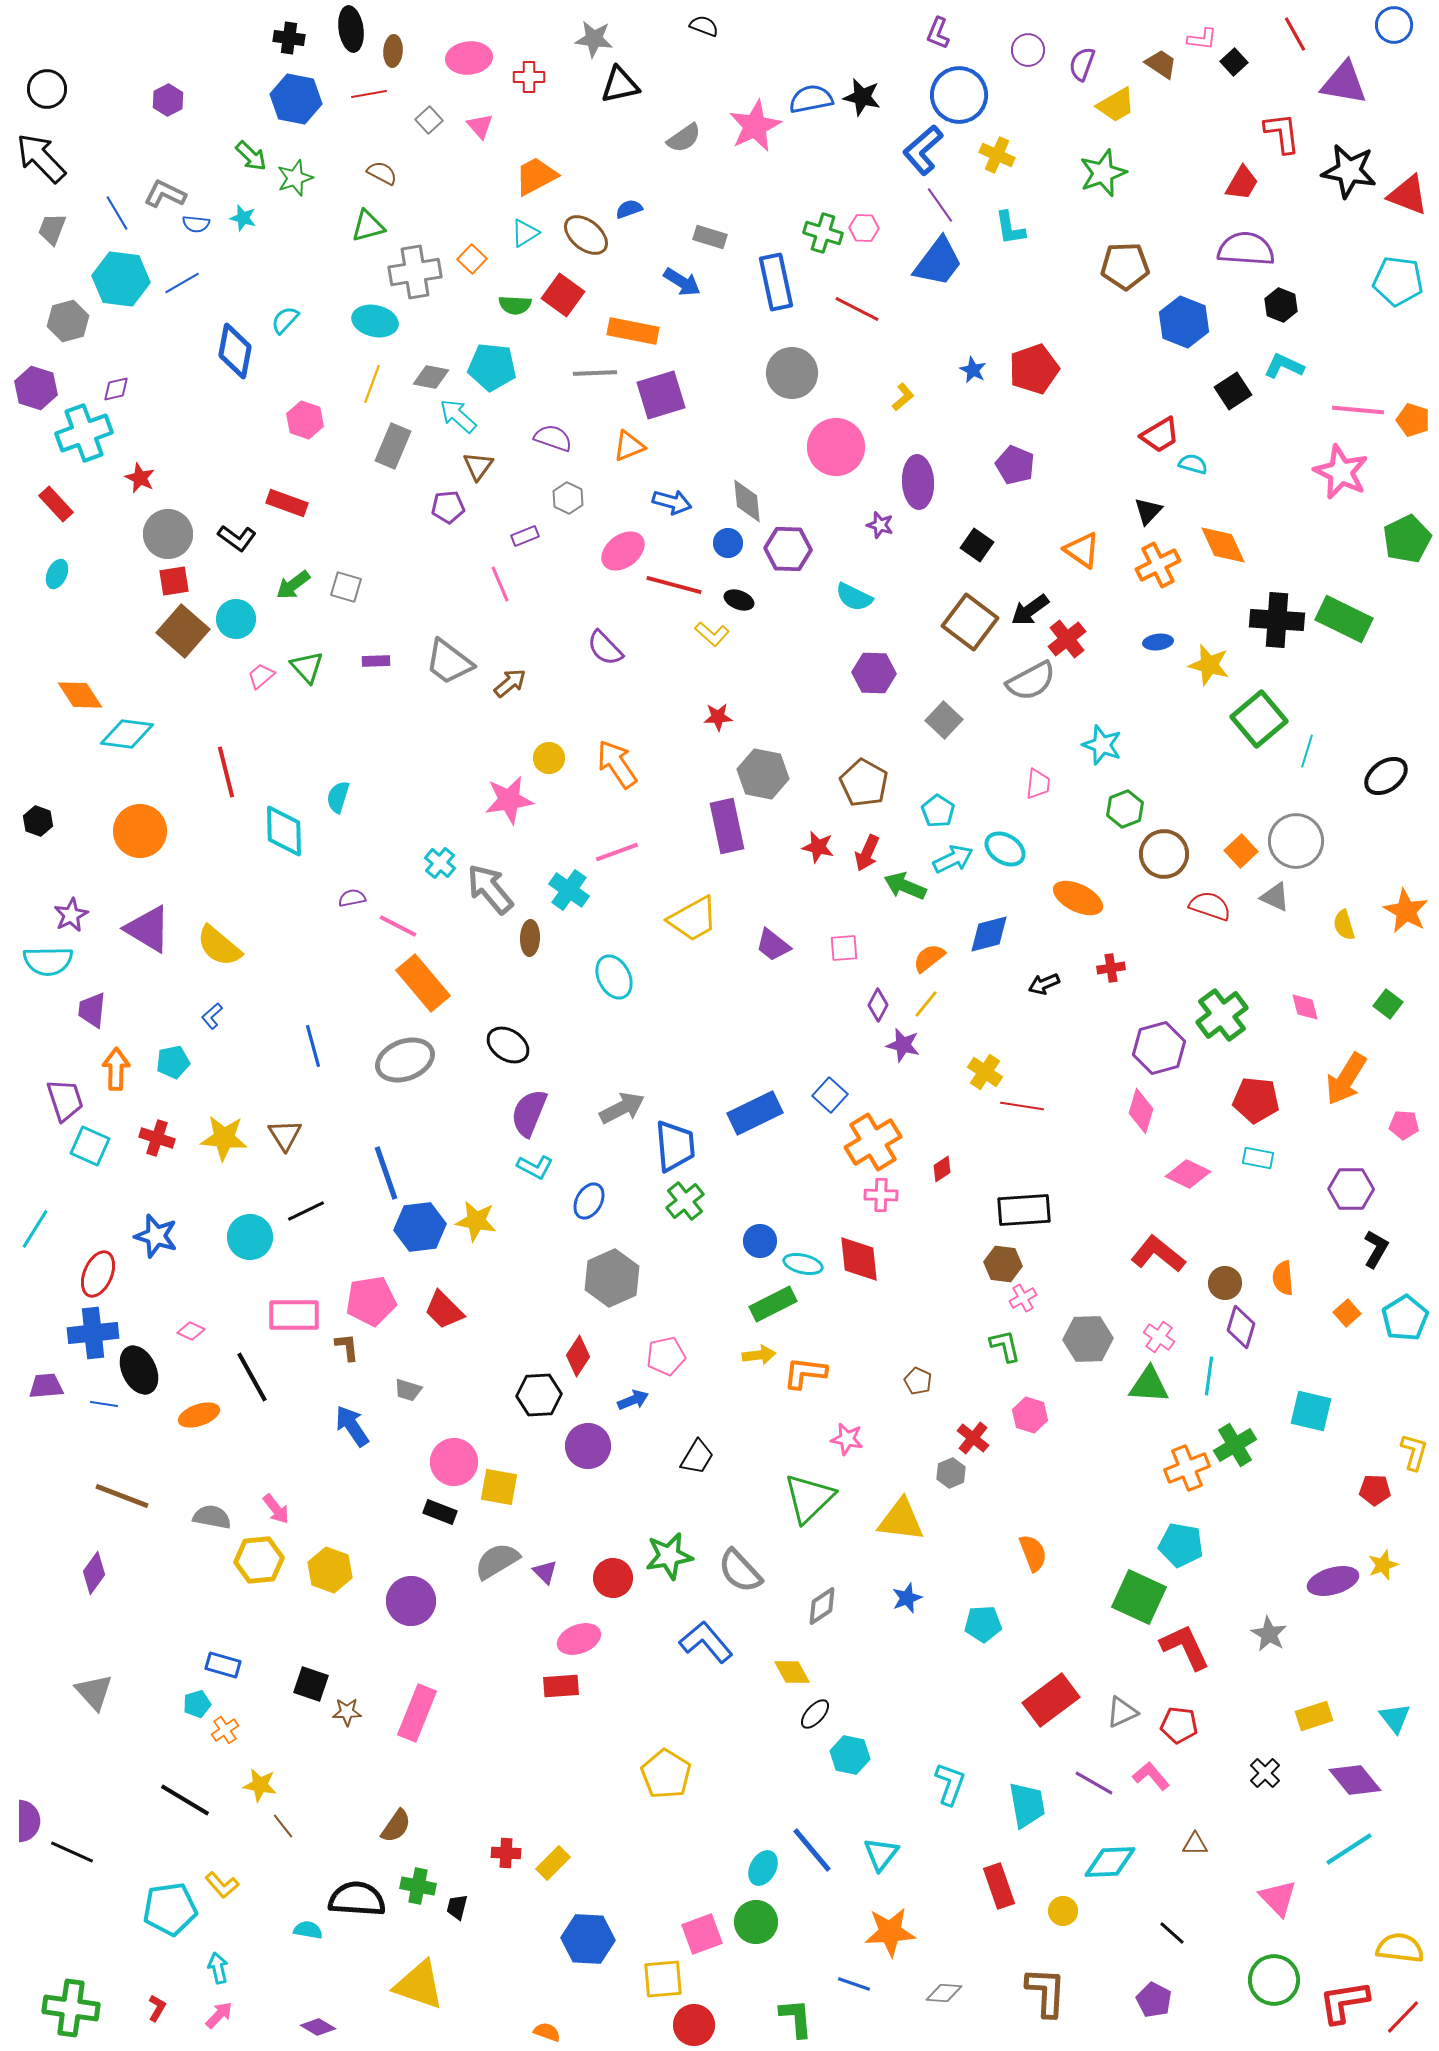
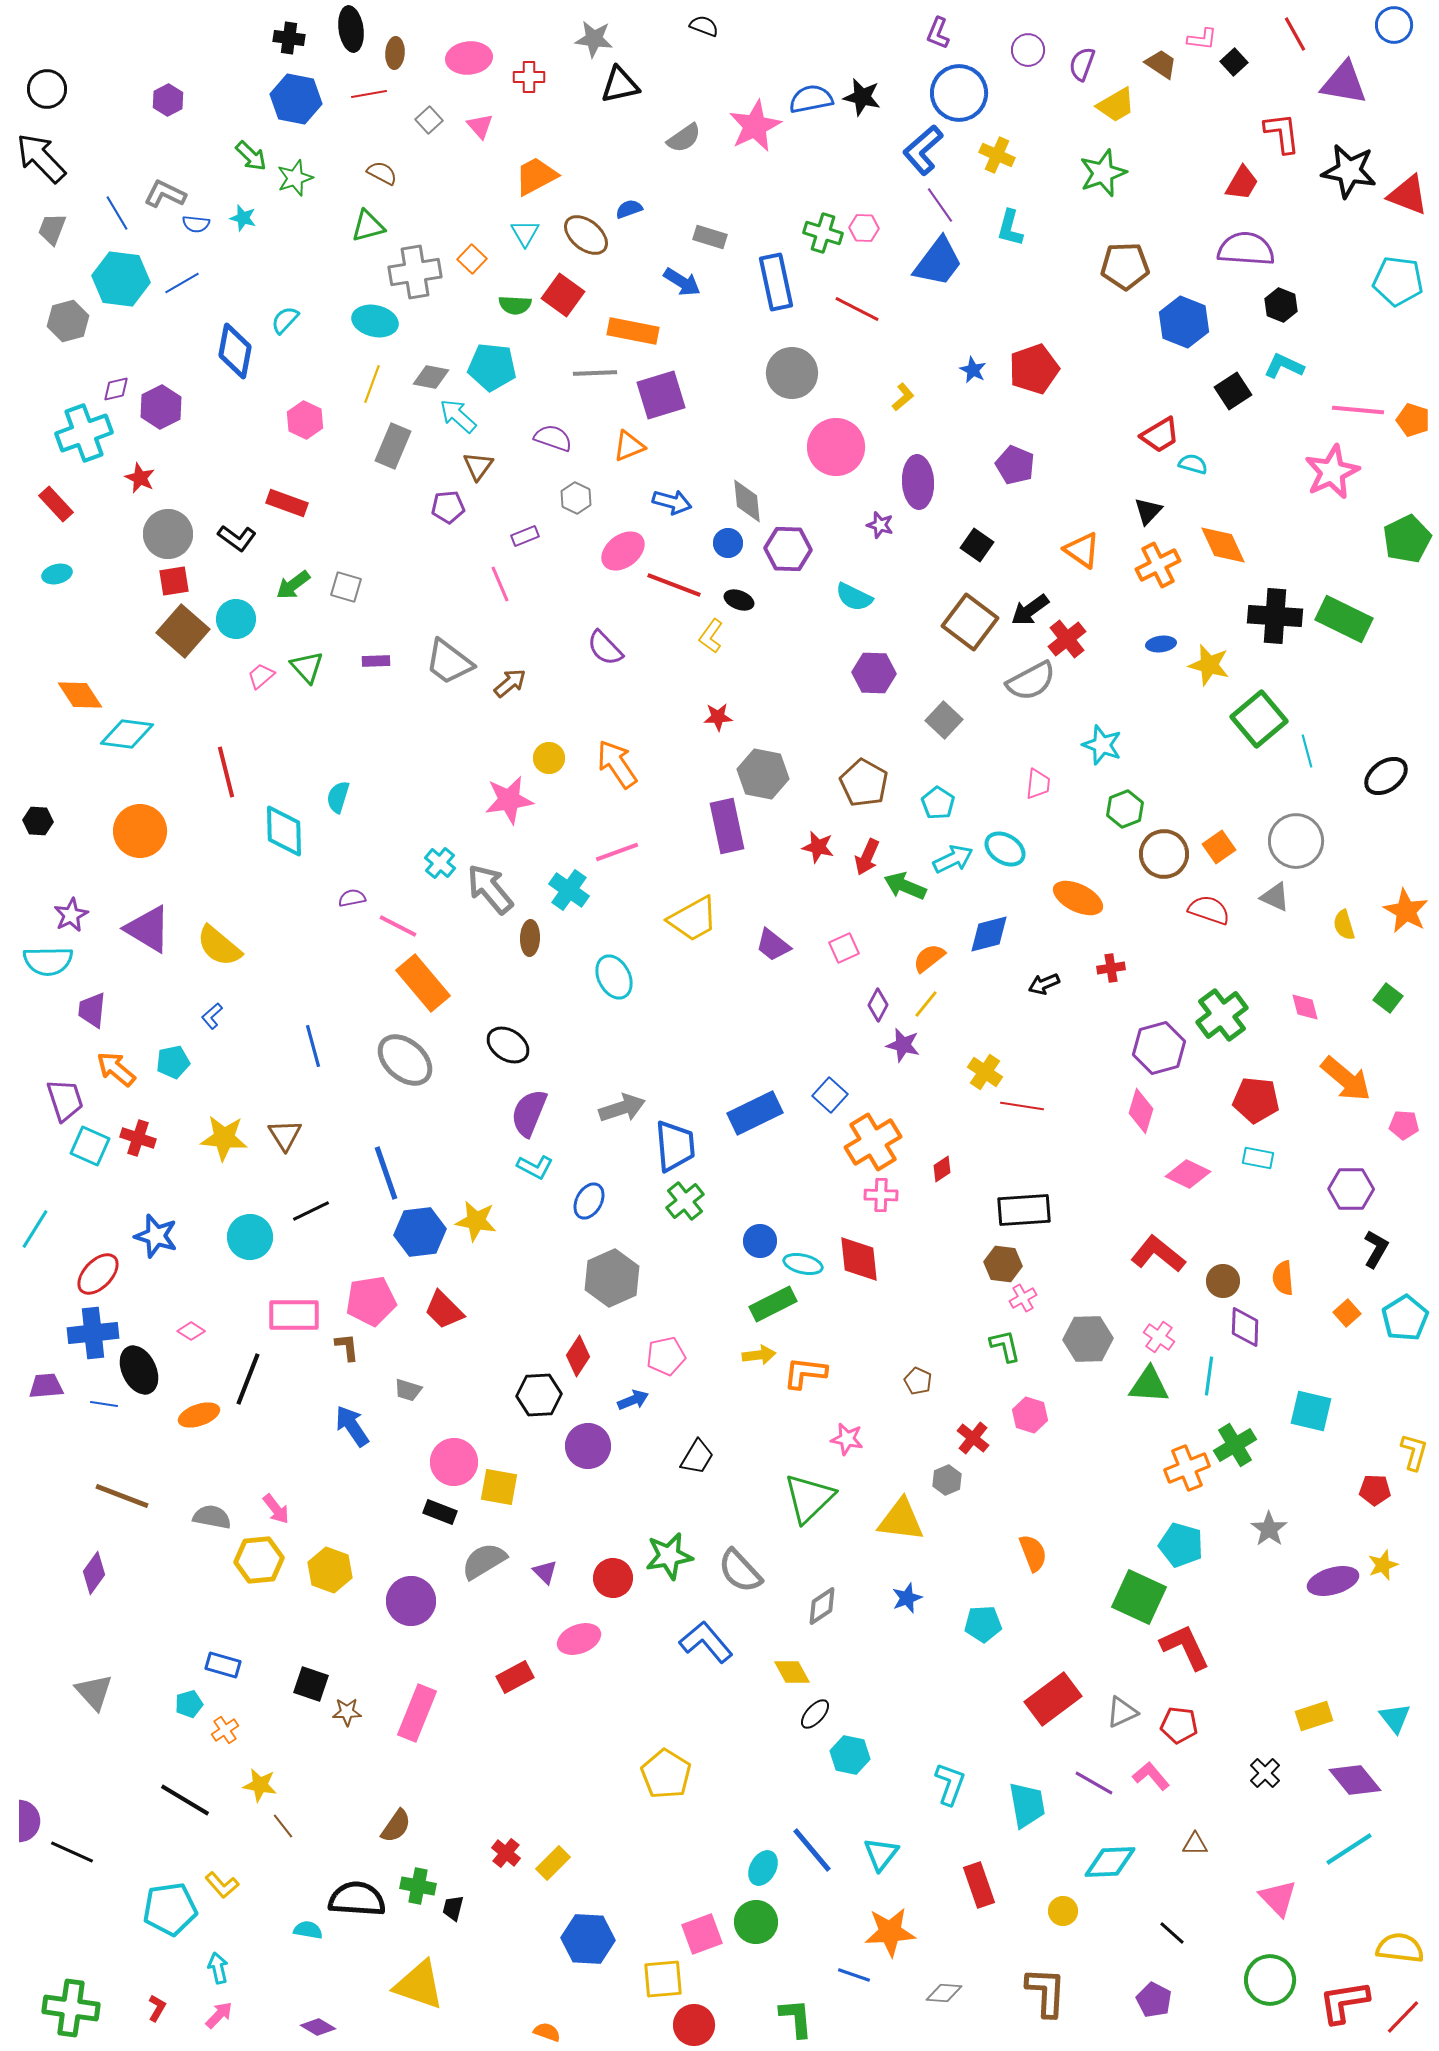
brown ellipse at (393, 51): moved 2 px right, 2 px down
blue circle at (959, 95): moved 2 px up
cyan L-shape at (1010, 228): rotated 24 degrees clockwise
cyan triangle at (525, 233): rotated 28 degrees counterclockwise
purple hexagon at (36, 388): moved 125 px right, 19 px down; rotated 15 degrees clockwise
pink hexagon at (305, 420): rotated 6 degrees clockwise
pink star at (1341, 472): moved 9 px left; rotated 22 degrees clockwise
gray hexagon at (568, 498): moved 8 px right
cyan ellipse at (57, 574): rotated 52 degrees clockwise
red line at (674, 585): rotated 6 degrees clockwise
black cross at (1277, 620): moved 2 px left, 4 px up
yellow L-shape at (712, 634): moved 1 px left, 2 px down; rotated 84 degrees clockwise
blue ellipse at (1158, 642): moved 3 px right, 2 px down
cyan line at (1307, 751): rotated 32 degrees counterclockwise
cyan pentagon at (938, 811): moved 8 px up
black hexagon at (38, 821): rotated 16 degrees counterclockwise
orange square at (1241, 851): moved 22 px left, 4 px up; rotated 8 degrees clockwise
red arrow at (867, 853): moved 4 px down
red semicircle at (1210, 906): moved 1 px left, 4 px down
pink square at (844, 948): rotated 20 degrees counterclockwise
green square at (1388, 1004): moved 6 px up
gray ellipse at (405, 1060): rotated 62 degrees clockwise
orange arrow at (116, 1069): rotated 51 degrees counterclockwise
orange arrow at (1346, 1079): rotated 82 degrees counterclockwise
gray arrow at (622, 1108): rotated 9 degrees clockwise
red cross at (157, 1138): moved 19 px left
black line at (306, 1211): moved 5 px right
blue hexagon at (420, 1227): moved 5 px down
red ellipse at (98, 1274): rotated 21 degrees clockwise
brown circle at (1225, 1283): moved 2 px left, 2 px up
purple diamond at (1241, 1327): moved 4 px right; rotated 15 degrees counterclockwise
pink diamond at (191, 1331): rotated 8 degrees clockwise
black line at (252, 1377): moved 4 px left, 2 px down; rotated 50 degrees clockwise
gray hexagon at (951, 1473): moved 4 px left, 7 px down
cyan pentagon at (1181, 1545): rotated 6 degrees clockwise
gray semicircle at (497, 1561): moved 13 px left
gray star at (1269, 1634): moved 105 px up; rotated 6 degrees clockwise
red rectangle at (561, 1686): moved 46 px left, 9 px up; rotated 24 degrees counterclockwise
red rectangle at (1051, 1700): moved 2 px right, 1 px up
cyan pentagon at (197, 1704): moved 8 px left
red cross at (506, 1853): rotated 36 degrees clockwise
red rectangle at (999, 1886): moved 20 px left, 1 px up
black trapezoid at (457, 1907): moved 4 px left, 1 px down
green circle at (1274, 1980): moved 4 px left
blue line at (854, 1984): moved 9 px up
